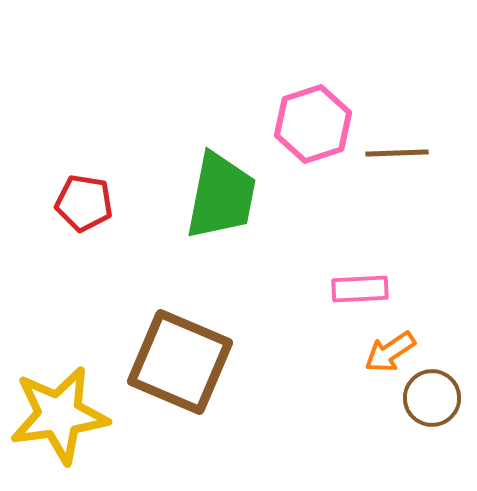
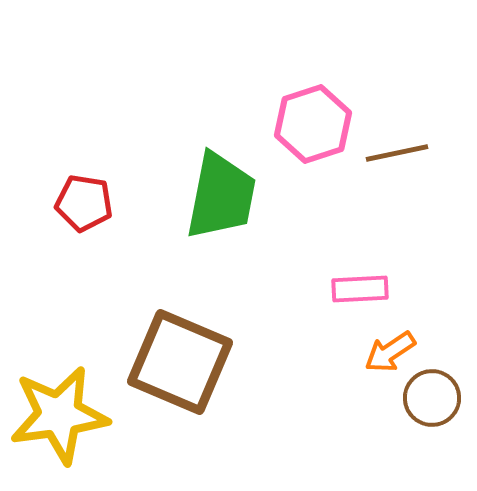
brown line: rotated 10 degrees counterclockwise
